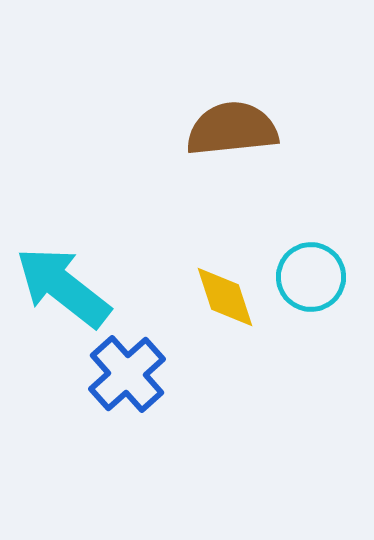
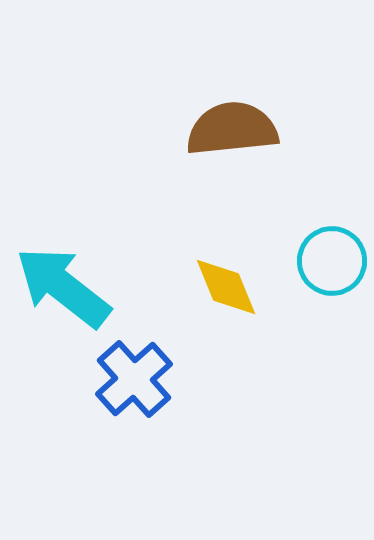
cyan circle: moved 21 px right, 16 px up
yellow diamond: moved 1 px right, 10 px up; rotated 4 degrees counterclockwise
blue cross: moved 7 px right, 5 px down
